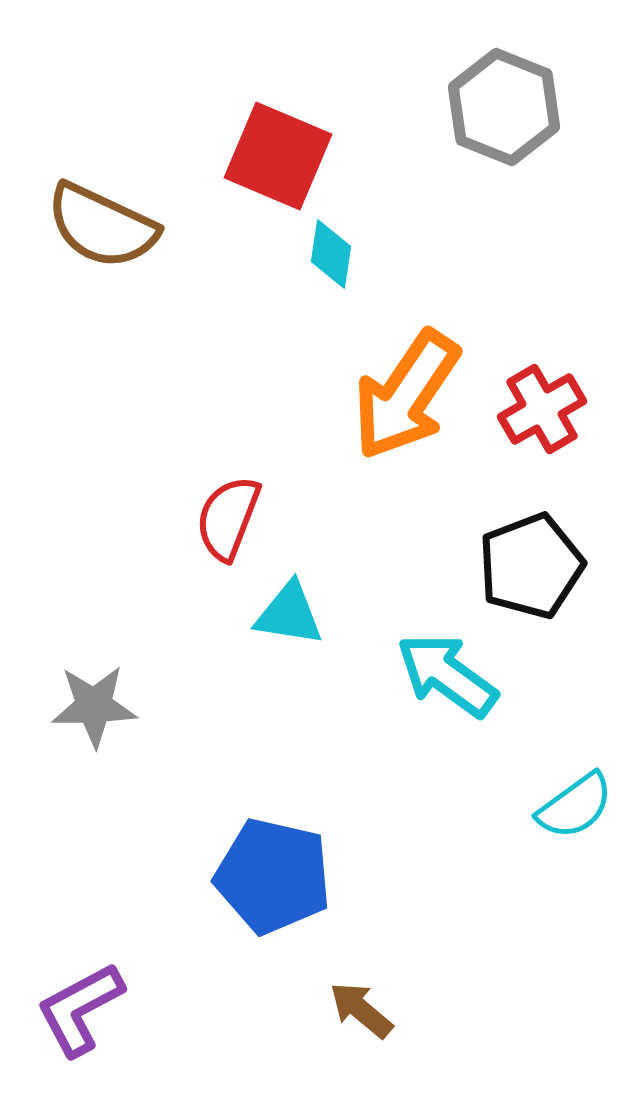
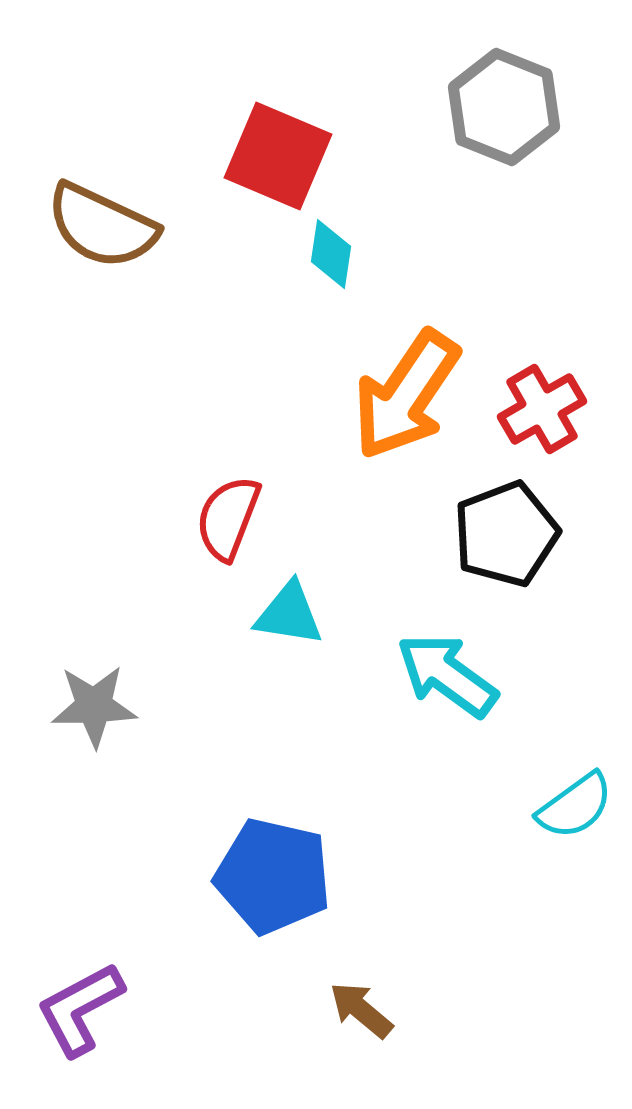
black pentagon: moved 25 px left, 32 px up
